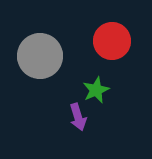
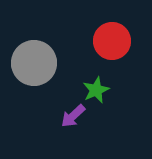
gray circle: moved 6 px left, 7 px down
purple arrow: moved 5 px left, 1 px up; rotated 64 degrees clockwise
